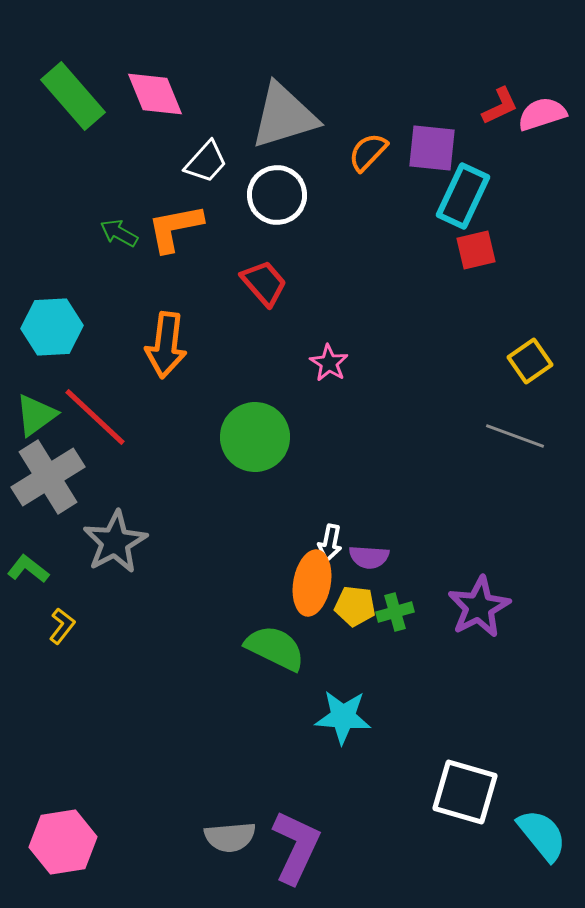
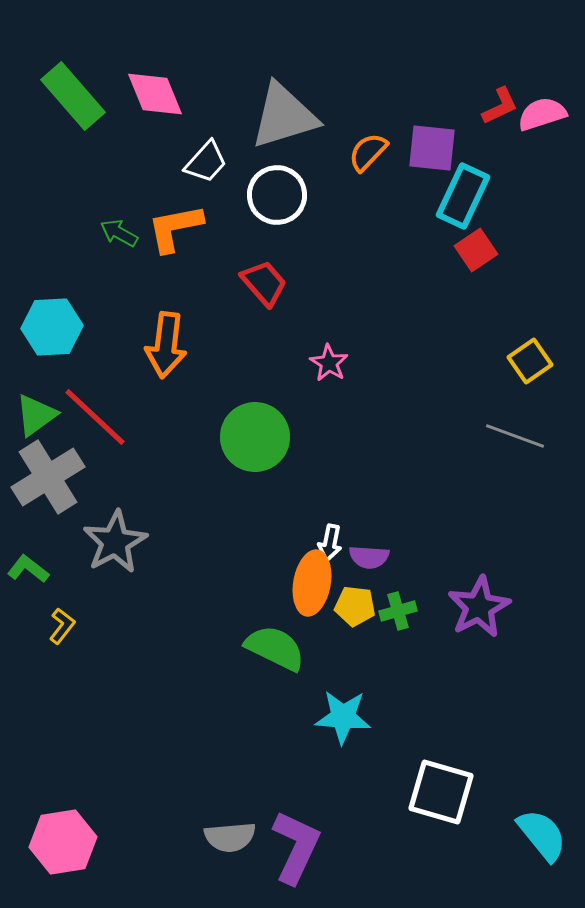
red square: rotated 21 degrees counterclockwise
green cross: moved 3 px right, 1 px up
white square: moved 24 px left
